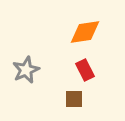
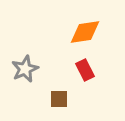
gray star: moved 1 px left, 1 px up
brown square: moved 15 px left
